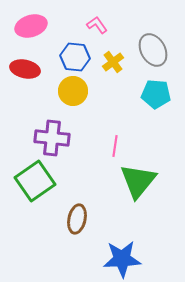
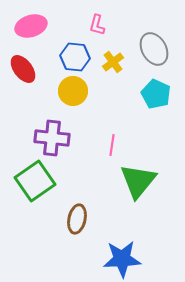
pink L-shape: rotated 130 degrees counterclockwise
gray ellipse: moved 1 px right, 1 px up
red ellipse: moved 2 px left; rotated 40 degrees clockwise
cyan pentagon: rotated 20 degrees clockwise
pink line: moved 3 px left, 1 px up
